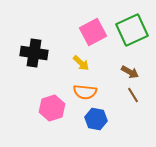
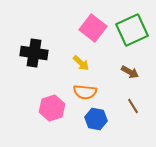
pink square: moved 4 px up; rotated 24 degrees counterclockwise
brown line: moved 11 px down
